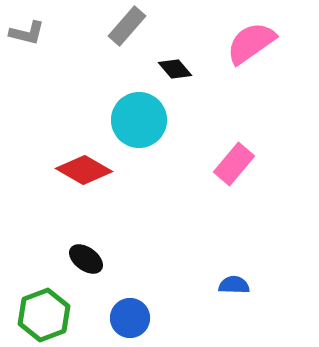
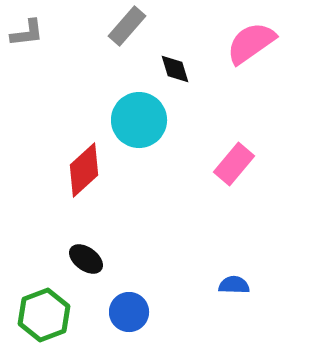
gray L-shape: rotated 21 degrees counterclockwise
black diamond: rotated 24 degrees clockwise
red diamond: rotated 72 degrees counterclockwise
blue circle: moved 1 px left, 6 px up
